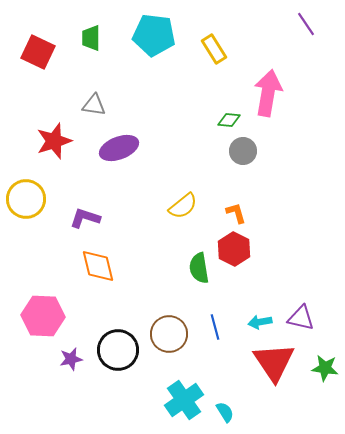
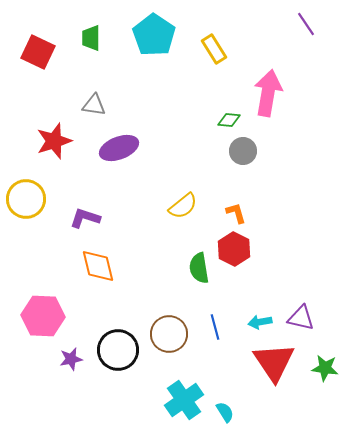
cyan pentagon: rotated 27 degrees clockwise
